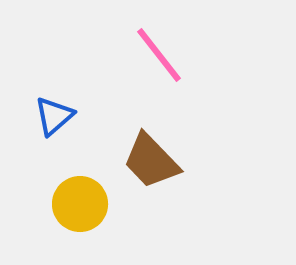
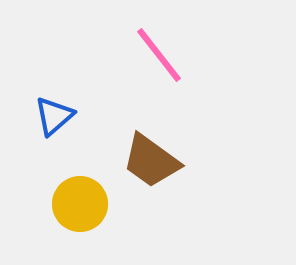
brown trapezoid: rotated 10 degrees counterclockwise
